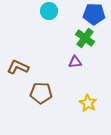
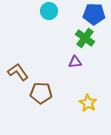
brown L-shape: moved 5 px down; rotated 30 degrees clockwise
